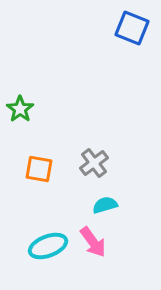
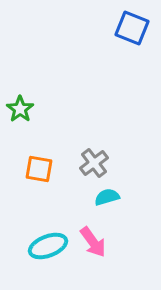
cyan semicircle: moved 2 px right, 8 px up
